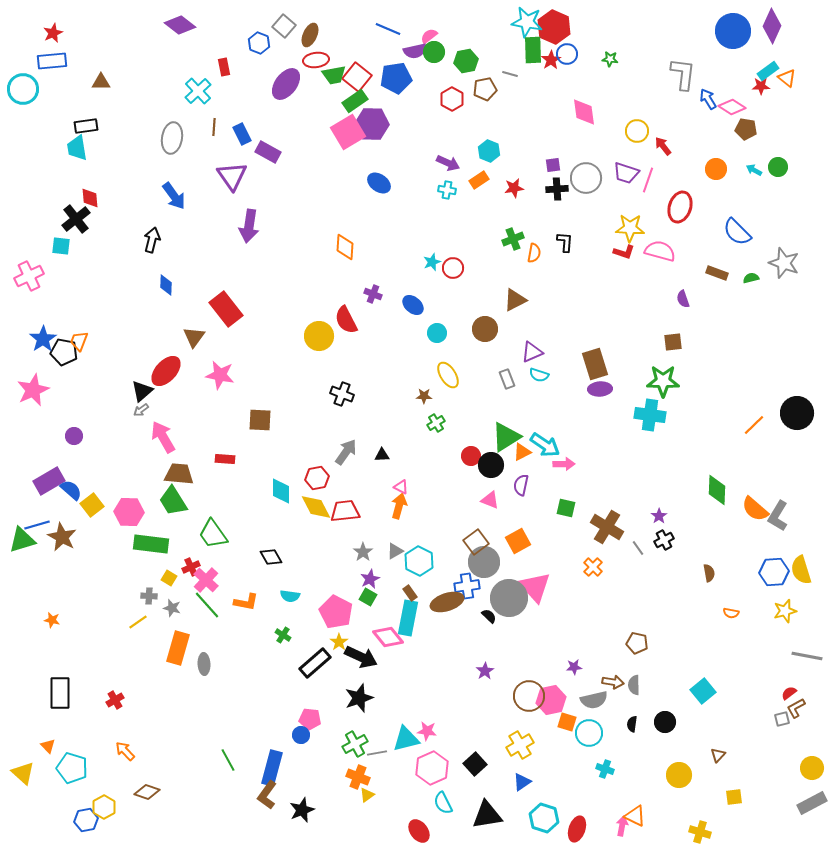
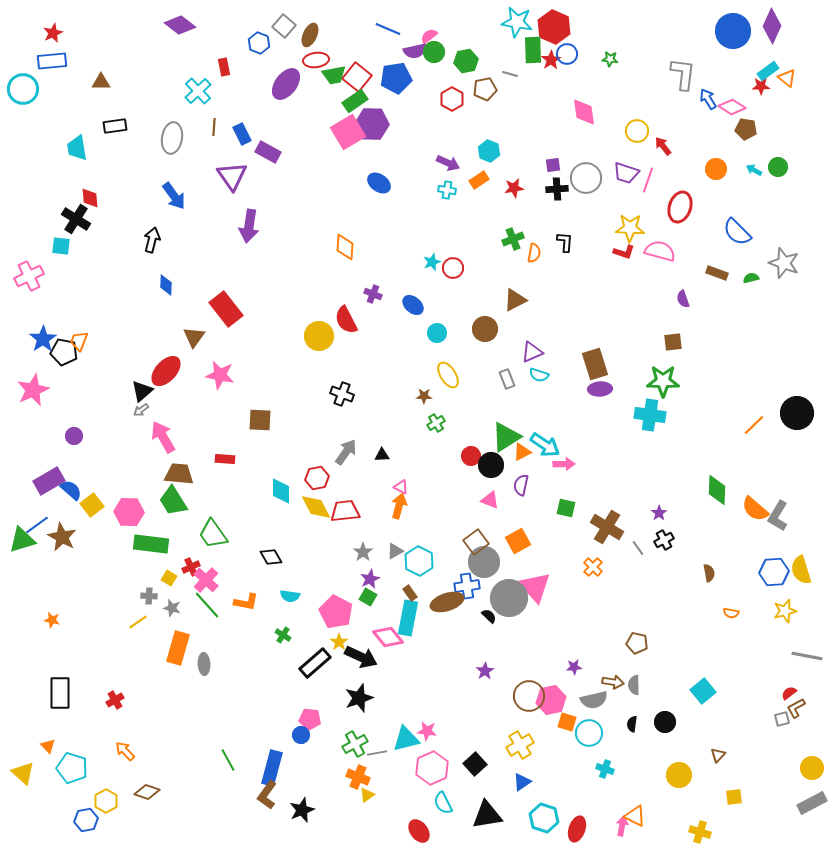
cyan star at (527, 22): moved 10 px left
black rectangle at (86, 126): moved 29 px right
black cross at (76, 219): rotated 20 degrees counterclockwise
purple star at (659, 516): moved 3 px up
blue line at (37, 525): rotated 20 degrees counterclockwise
yellow hexagon at (104, 807): moved 2 px right, 6 px up
